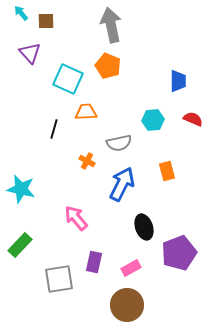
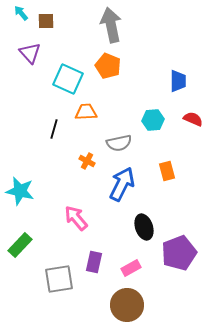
cyan star: moved 1 px left, 2 px down
